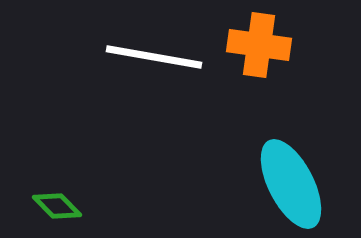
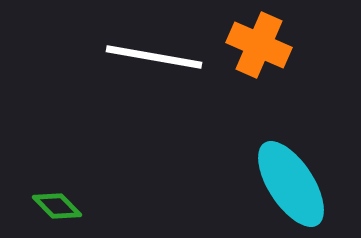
orange cross: rotated 16 degrees clockwise
cyan ellipse: rotated 6 degrees counterclockwise
